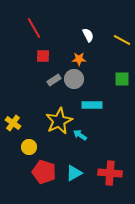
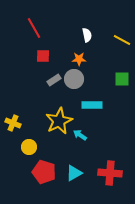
white semicircle: moved 1 px left; rotated 16 degrees clockwise
yellow cross: rotated 14 degrees counterclockwise
